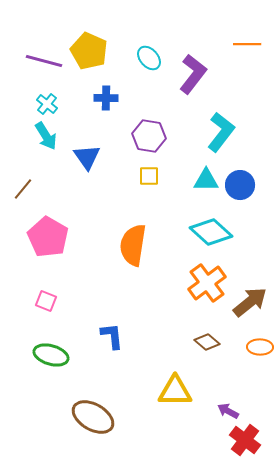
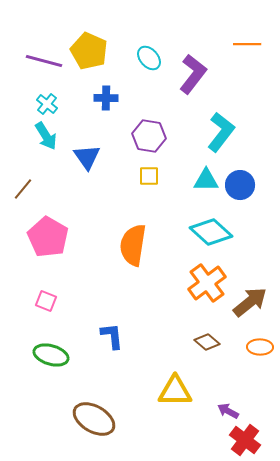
brown ellipse: moved 1 px right, 2 px down
